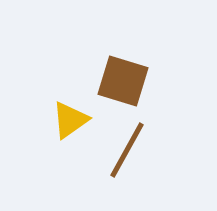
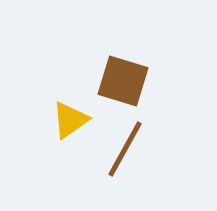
brown line: moved 2 px left, 1 px up
